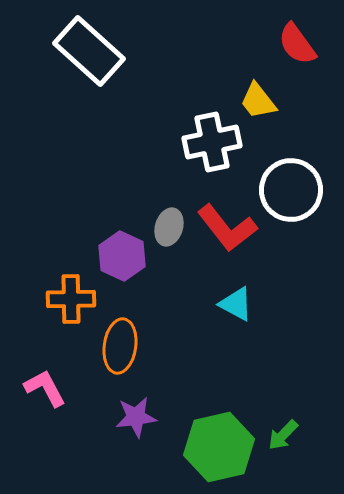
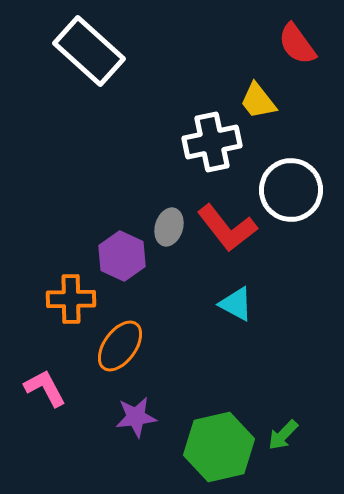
orange ellipse: rotated 28 degrees clockwise
